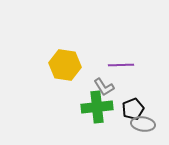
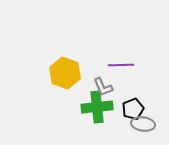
yellow hexagon: moved 8 px down; rotated 12 degrees clockwise
gray L-shape: moved 1 px left; rotated 10 degrees clockwise
